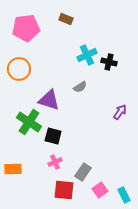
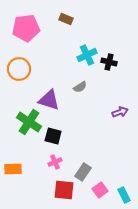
purple arrow: rotated 35 degrees clockwise
